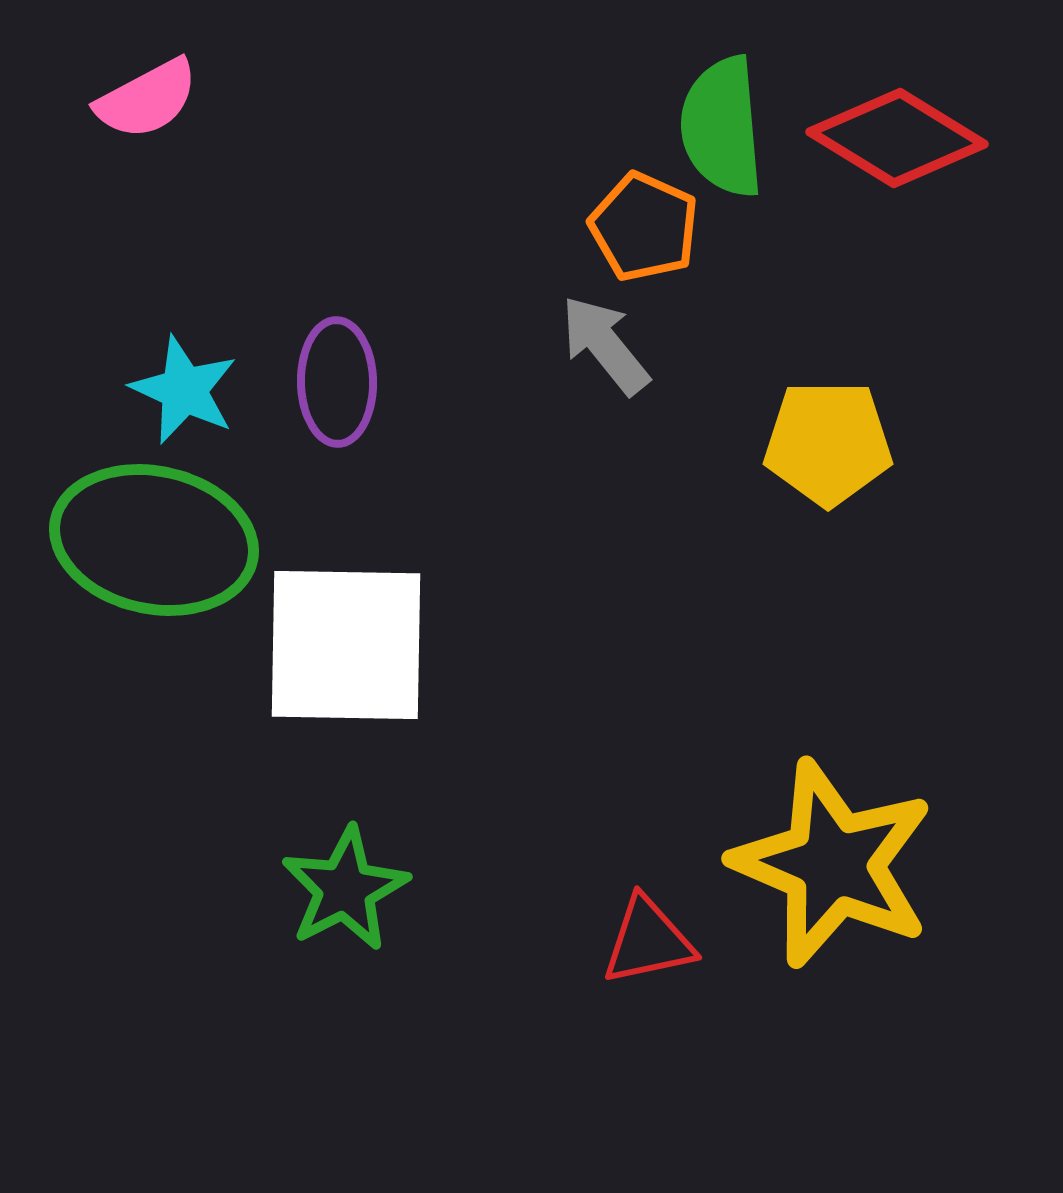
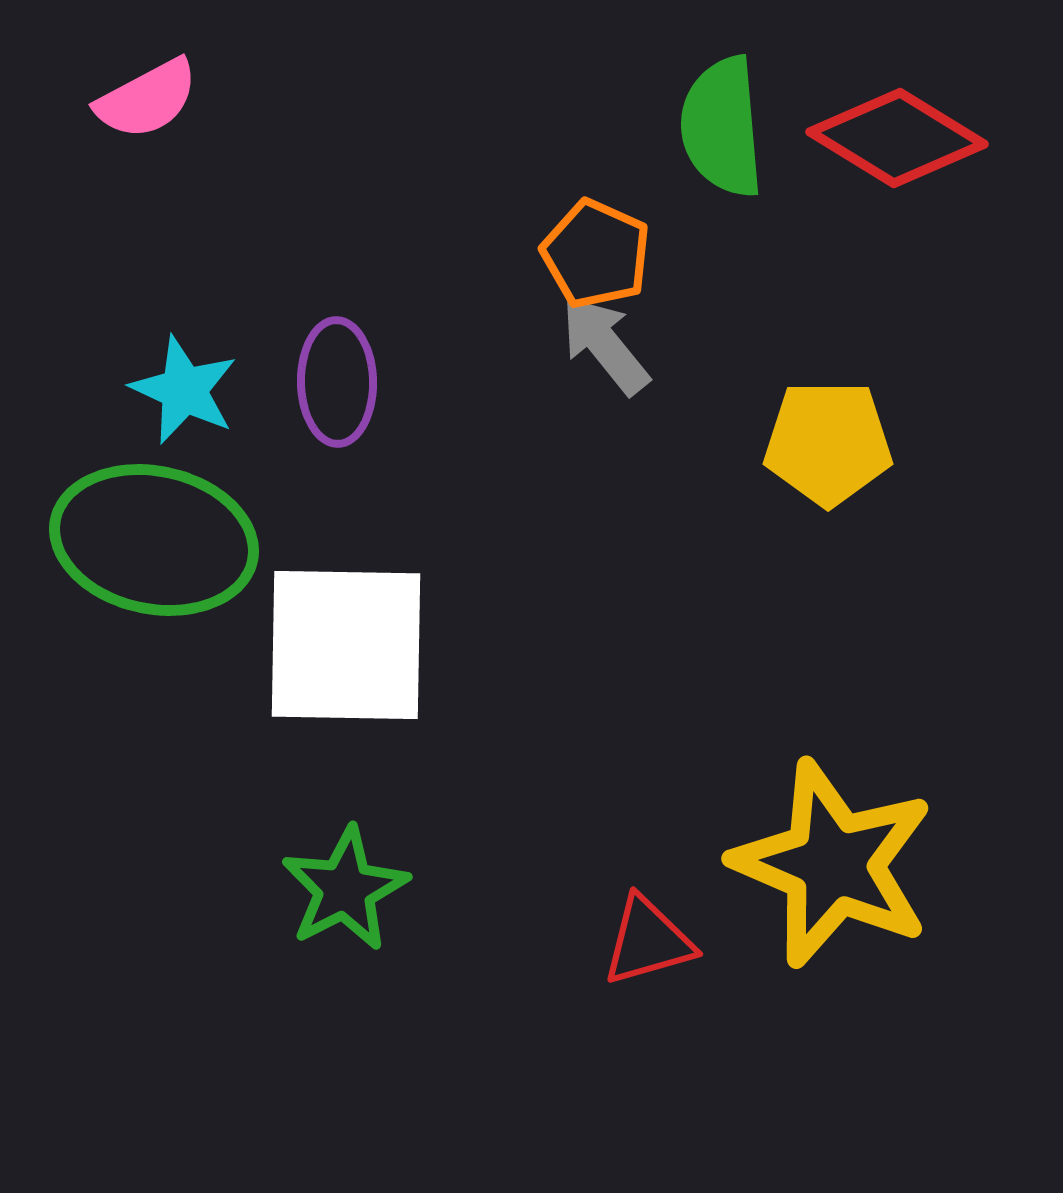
orange pentagon: moved 48 px left, 27 px down
red triangle: rotated 4 degrees counterclockwise
